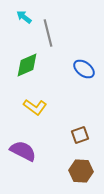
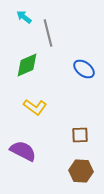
brown square: rotated 18 degrees clockwise
